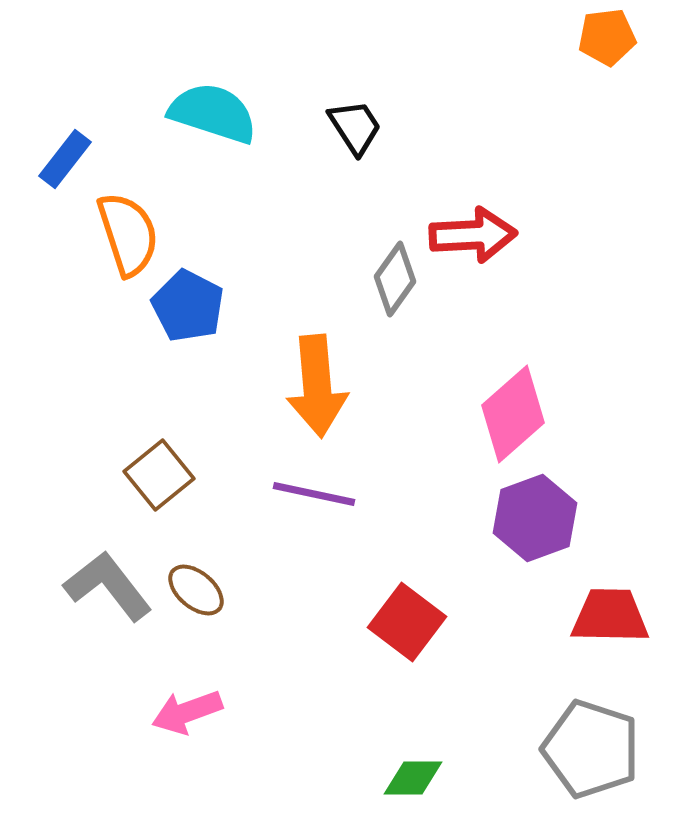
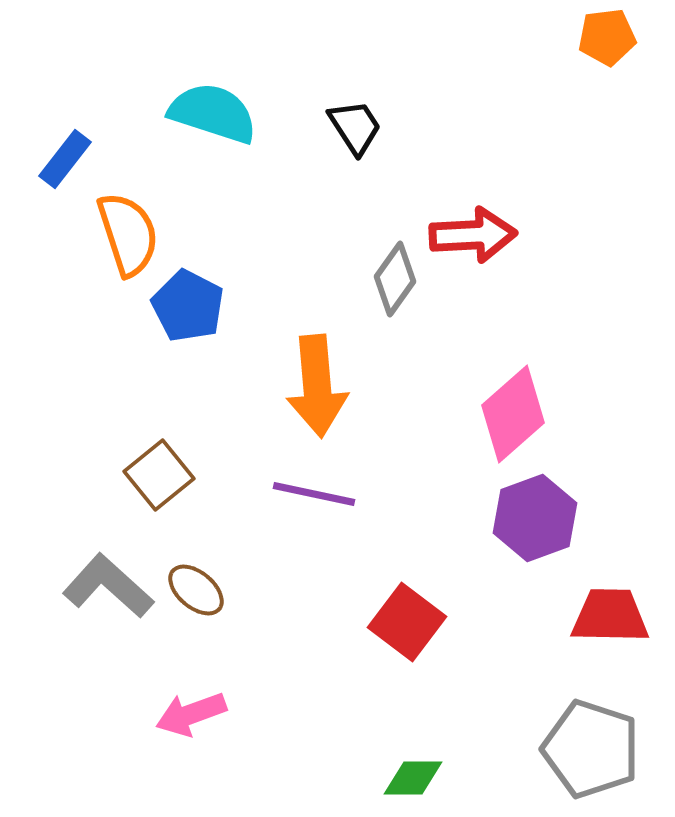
gray L-shape: rotated 10 degrees counterclockwise
pink arrow: moved 4 px right, 2 px down
